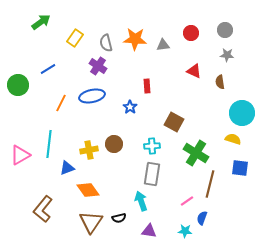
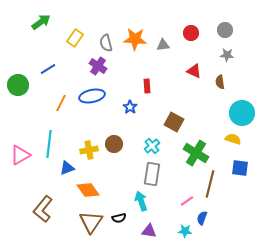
cyan cross: rotated 35 degrees counterclockwise
